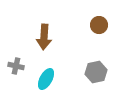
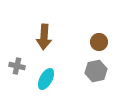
brown circle: moved 17 px down
gray cross: moved 1 px right
gray hexagon: moved 1 px up
